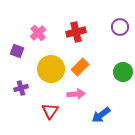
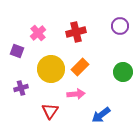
purple circle: moved 1 px up
